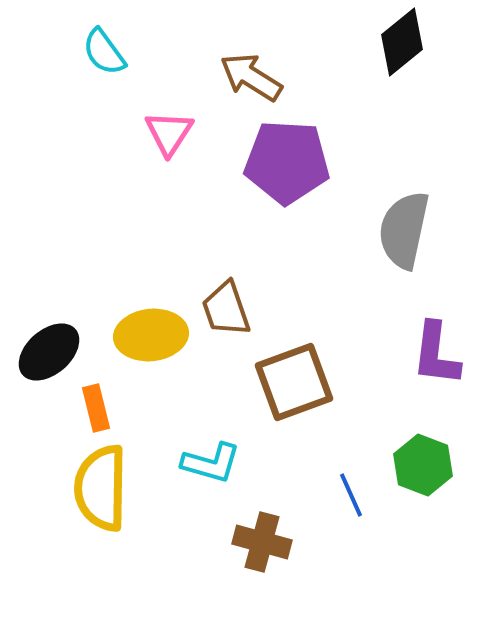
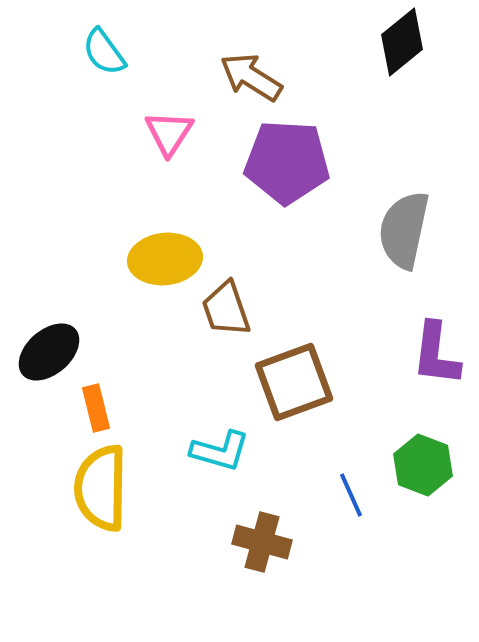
yellow ellipse: moved 14 px right, 76 px up
cyan L-shape: moved 9 px right, 12 px up
